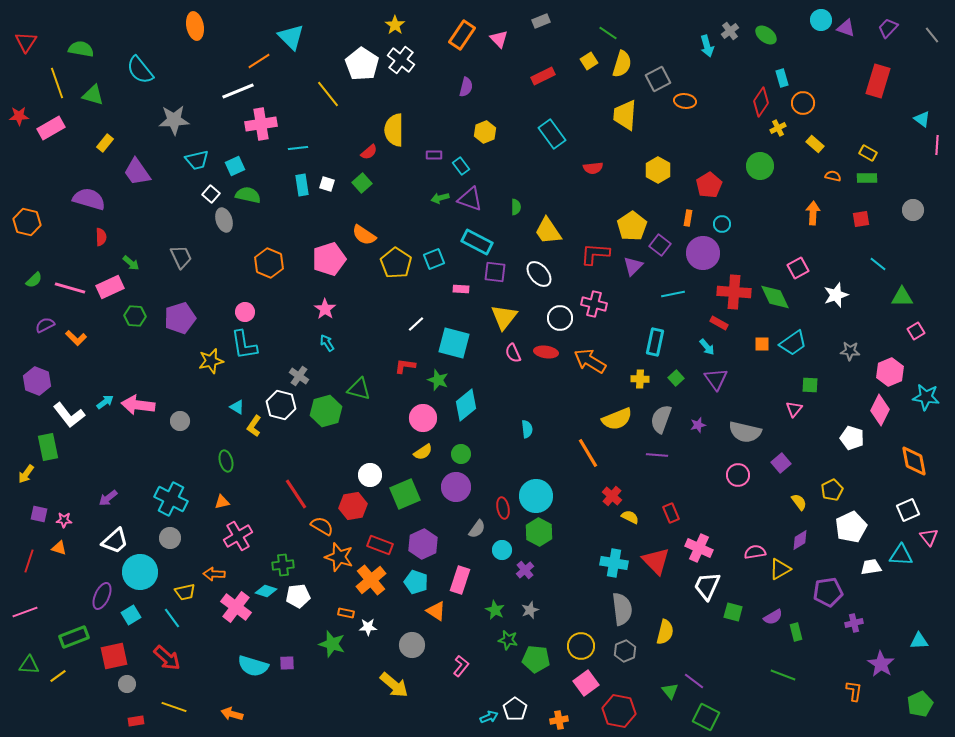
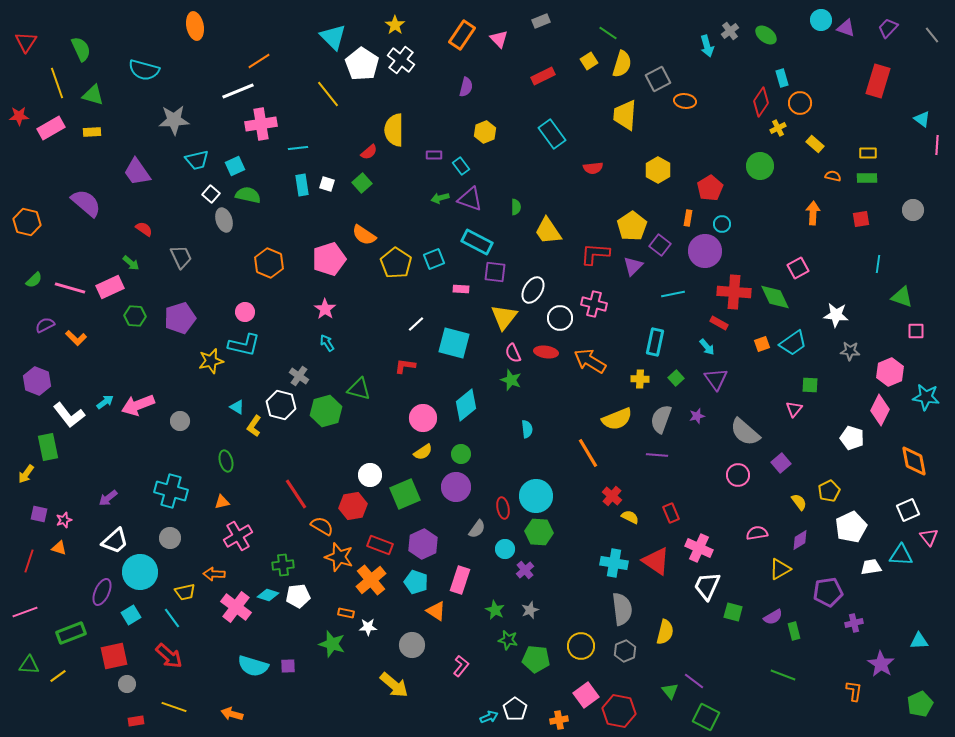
cyan triangle at (291, 37): moved 42 px right
green semicircle at (81, 49): rotated 55 degrees clockwise
cyan semicircle at (140, 70): moved 4 px right; rotated 36 degrees counterclockwise
orange circle at (803, 103): moved 3 px left
yellow rectangle at (105, 143): moved 13 px left, 11 px up; rotated 48 degrees clockwise
yellow rectangle at (868, 153): rotated 30 degrees counterclockwise
red pentagon at (709, 185): moved 1 px right, 3 px down
purple semicircle at (89, 199): moved 3 px left, 4 px down; rotated 24 degrees clockwise
red semicircle at (101, 237): moved 43 px right, 8 px up; rotated 54 degrees counterclockwise
purple circle at (703, 253): moved 2 px right, 2 px up
cyan line at (878, 264): rotated 60 degrees clockwise
white ellipse at (539, 274): moved 6 px left, 16 px down; rotated 72 degrees clockwise
white star at (836, 295): moved 20 px down; rotated 25 degrees clockwise
green triangle at (902, 297): rotated 20 degrees clockwise
pink square at (916, 331): rotated 30 degrees clockwise
orange square at (762, 344): rotated 21 degrees counterclockwise
cyan L-shape at (244, 345): rotated 68 degrees counterclockwise
green star at (438, 380): moved 73 px right
pink arrow at (138, 405): rotated 28 degrees counterclockwise
purple star at (698, 425): moved 1 px left, 9 px up
gray semicircle at (745, 432): rotated 28 degrees clockwise
yellow pentagon at (832, 490): moved 3 px left, 1 px down
cyan cross at (171, 499): moved 8 px up; rotated 12 degrees counterclockwise
pink star at (64, 520): rotated 21 degrees counterclockwise
green hexagon at (539, 532): rotated 24 degrees counterclockwise
cyan circle at (502, 550): moved 3 px right, 1 px up
pink semicircle at (755, 552): moved 2 px right, 19 px up
red triangle at (656, 561): rotated 12 degrees counterclockwise
cyan diamond at (266, 591): moved 2 px right, 4 px down
purple ellipse at (102, 596): moved 4 px up
green rectangle at (796, 632): moved 2 px left, 1 px up
green rectangle at (74, 637): moved 3 px left, 4 px up
red arrow at (167, 658): moved 2 px right, 2 px up
purple square at (287, 663): moved 1 px right, 3 px down
pink square at (586, 683): moved 12 px down
